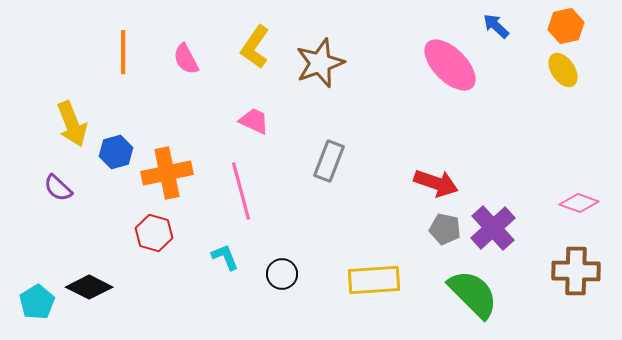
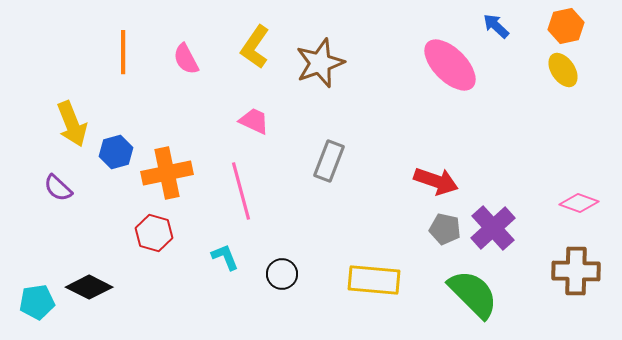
red arrow: moved 2 px up
yellow rectangle: rotated 9 degrees clockwise
cyan pentagon: rotated 24 degrees clockwise
